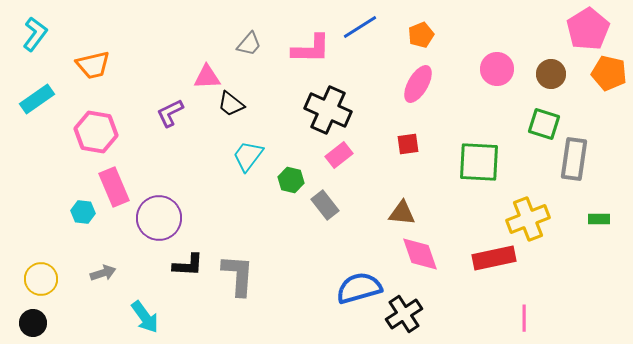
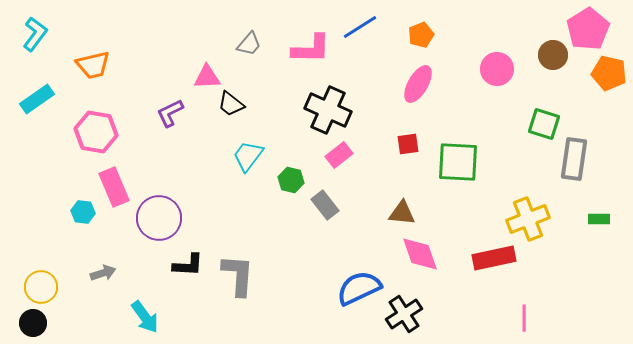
brown circle at (551, 74): moved 2 px right, 19 px up
green square at (479, 162): moved 21 px left
yellow circle at (41, 279): moved 8 px down
blue semicircle at (359, 288): rotated 9 degrees counterclockwise
